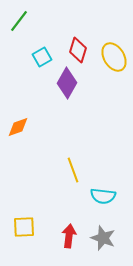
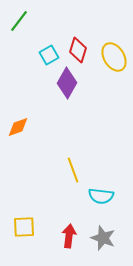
cyan square: moved 7 px right, 2 px up
cyan semicircle: moved 2 px left
